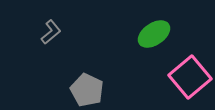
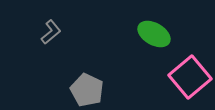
green ellipse: rotated 64 degrees clockwise
